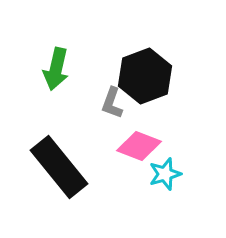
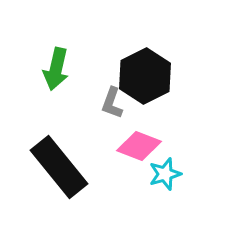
black hexagon: rotated 6 degrees counterclockwise
